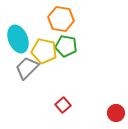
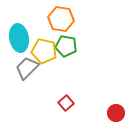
cyan ellipse: moved 1 px right, 1 px up; rotated 12 degrees clockwise
red square: moved 3 px right, 2 px up
